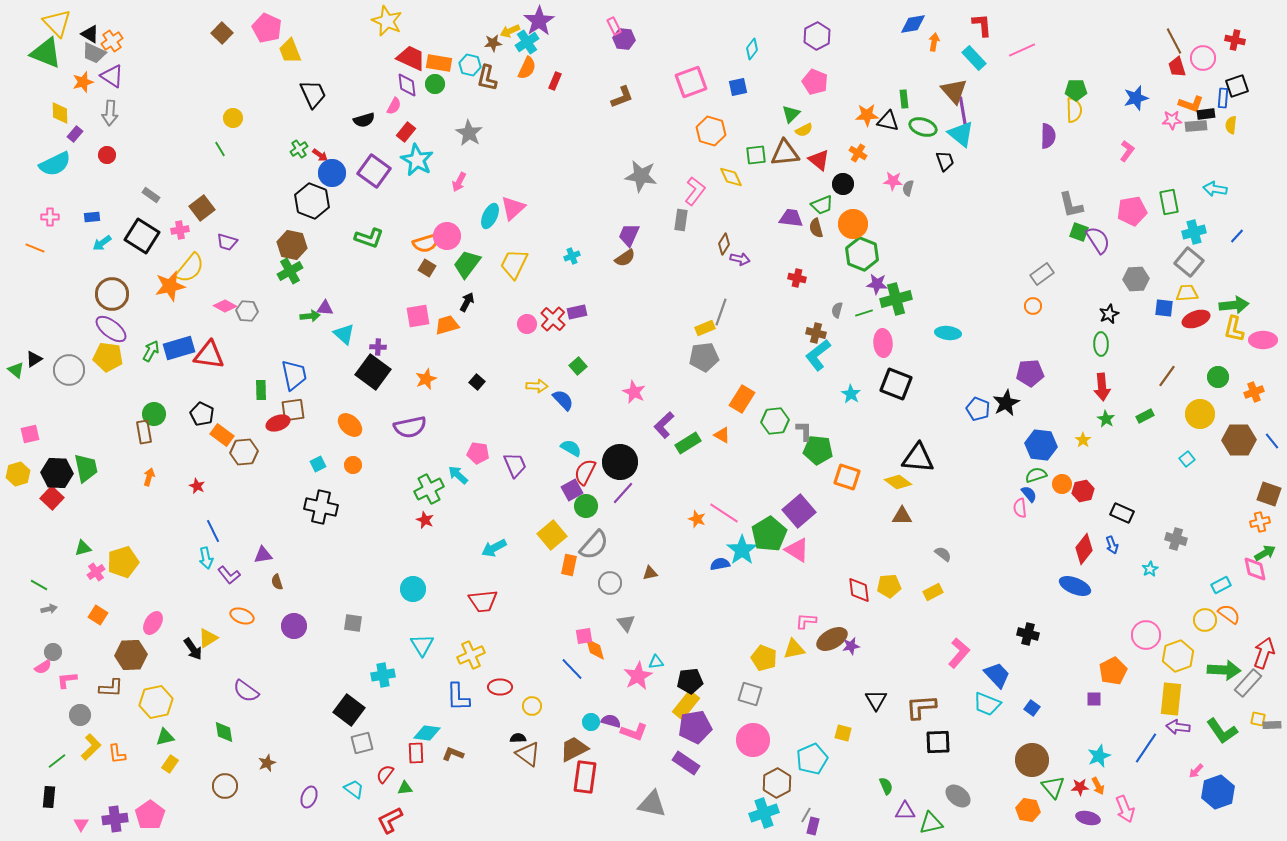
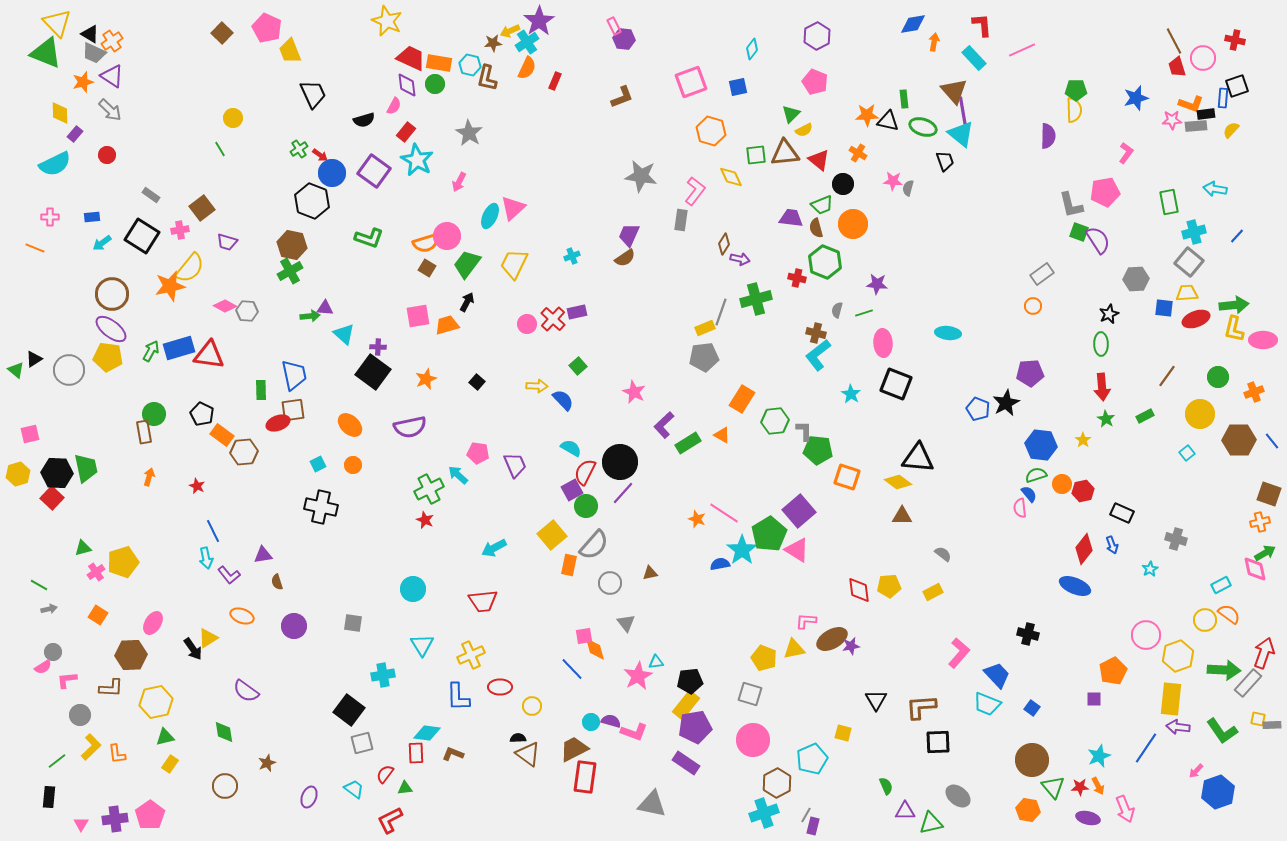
gray arrow at (110, 113): moved 3 px up; rotated 50 degrees counterclockwise
yellow semicircle at (1231, 125): moved 5 px down; rotated 36 degrees clockwise
pink L-shape at (1127, 151): moved 1 px left, 2 px down
pink pentagon at (1132, 211): moved 27 px left, 19 px up
green hexagon at (862, 254): moved 37 px left, 8 px down
green cross at (896, 299): moved 140 px left
cyan square at (1187, 459): moved 6 px up
